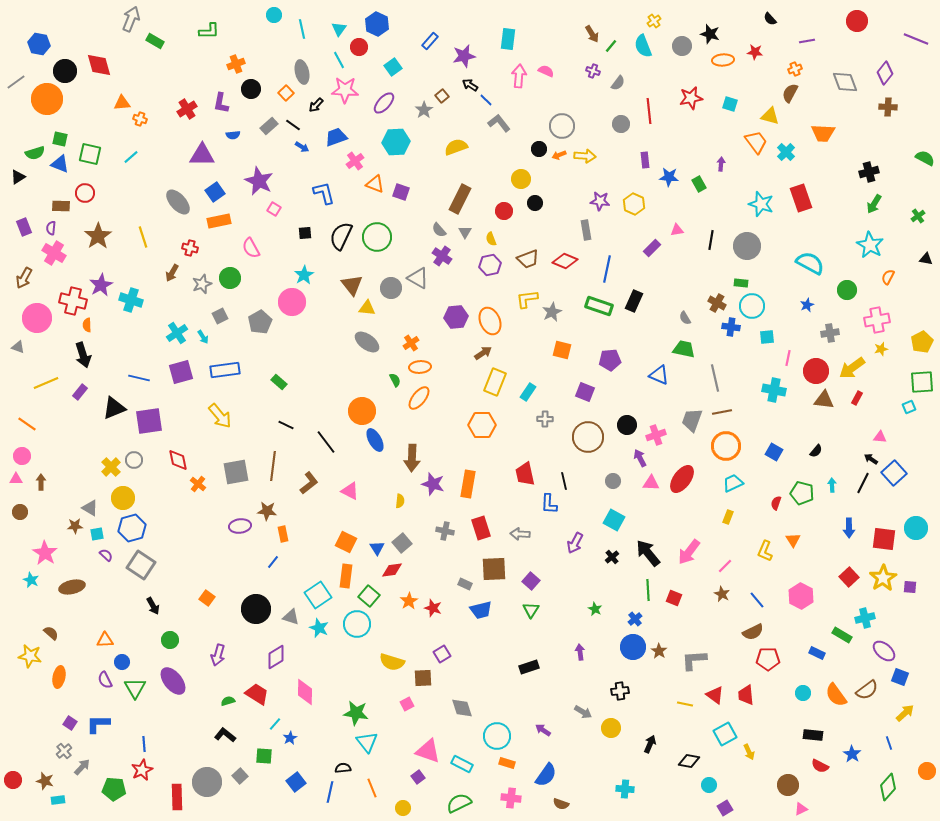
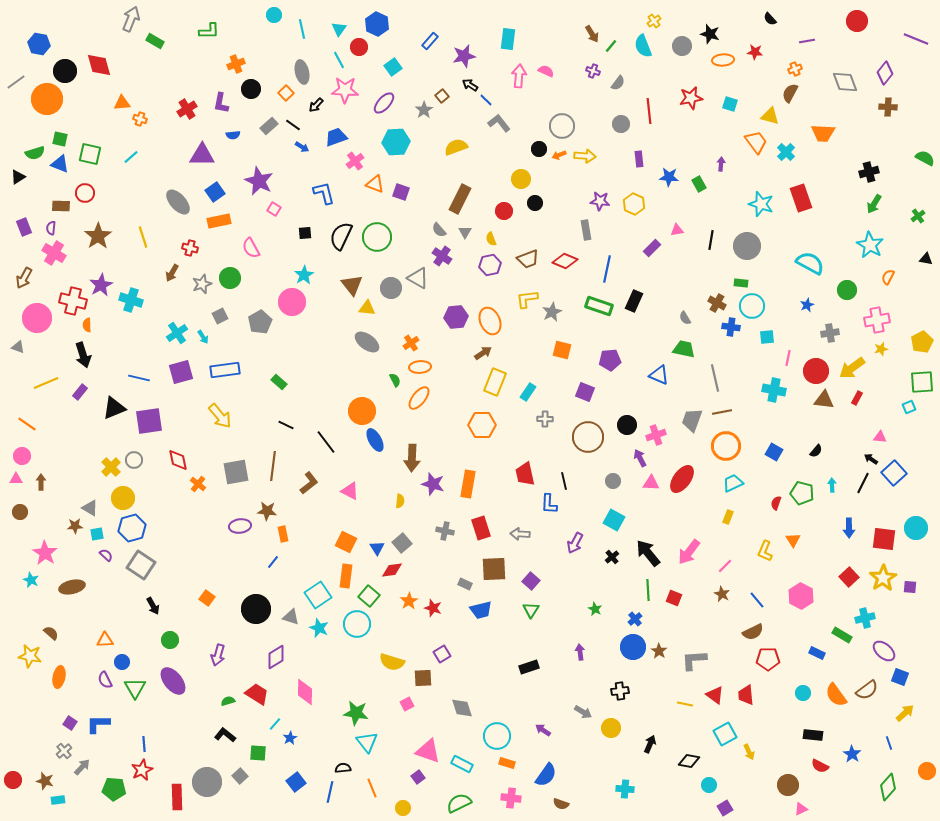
purple rectangle at (645, 160): moved 6 px left, 1 px up
green square at (264, 756): moved 6 px left, 3 px up
